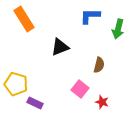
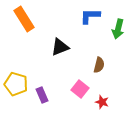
purple rectangle: moved 7 px right, 8 px up; rotated 42 degrees clockwise
